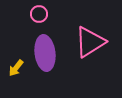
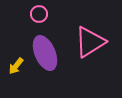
purple ellipse: rotated 16 degrees counterclockwise
yellow arrow: moved 2 px up
